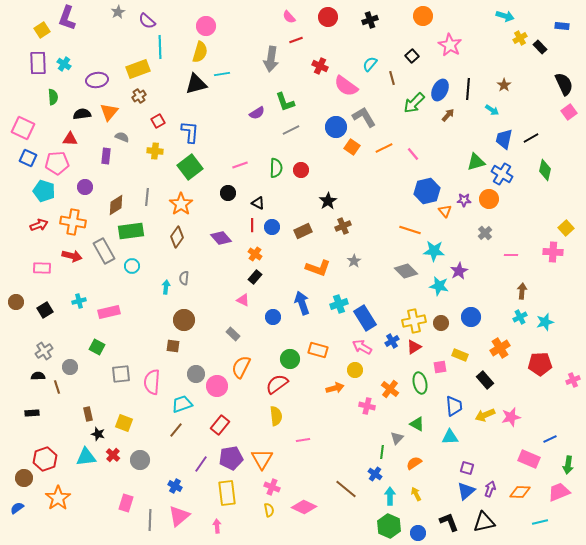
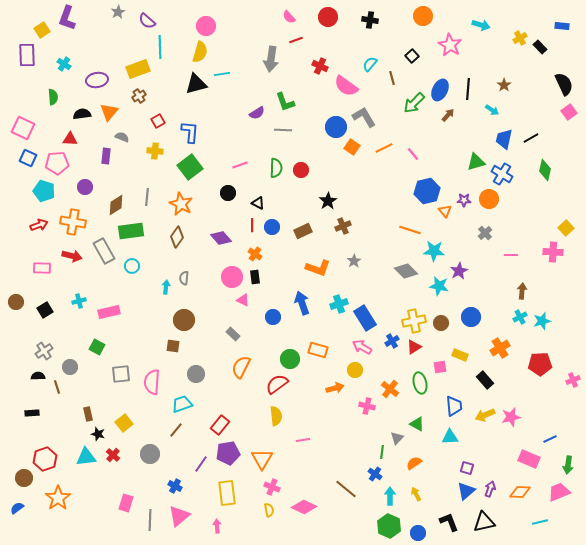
cyan arrow at (505, 16): moved 24 px left, 9 px down
black cross at (370, 20): rotated 28 degrees clockwise
purple rectangle at (38, 63): moved 11 px left, 8 px up
gray line at (291, 130): moved 8 px left; rotated 30 degrees clockwise
orange star at (181, 204): rotated 10 degrees counterclockwise
black rectangle at (255, 277): rotated 48 degrees counterclockwise
cyan star at (545, 322): moved 3 px left, 1 px up
pink circle at (217, 386): moved 15 px right, 109 px up
yellow square at (124, 423): rotated 30 degrees clockwise
purple pentagon at (231, 458): moved 3 px left, 5 px up
gray circle at (140, 460): moved 10 px right, 6 px up
